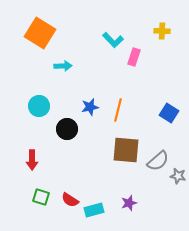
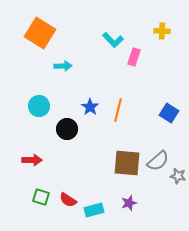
blue star: rotated 24 degrees counterclockwise
brown square: moved 1 px right, 13 px down
red arrow: rotated 90 degrees counterclockwise
red semicircle: moved 2 px left
